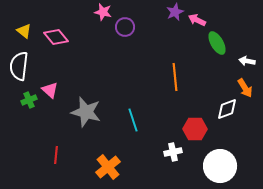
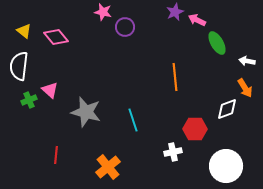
white circle: moved 6 px right
